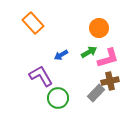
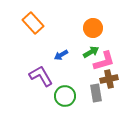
orange circle: moved 6 px left
green arrow: moved 2 px right
pink L-shape: moved 4 px left, 3 px down
brown cross: moved 1 px left, 2 px up
gray rectangle: rotated 54 degrees counterclockwise
green circle: moved 7 px right, 2 px up
